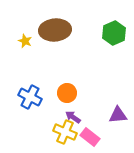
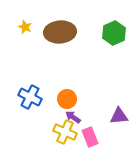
brown ellipse: moved 5 px right, 2 px down
yellow star: moved 14 px up
orange circle: moved 6 px down
purple triangle: moved 1 px right, 1 px down
pink rectangle: rotated 30 degrees clockwise
